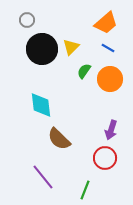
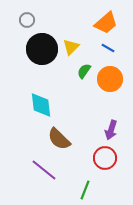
purple line: moved 1 px right, 7 px up; rotated 12 degrees counterclockwise
